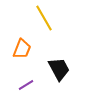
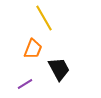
orange trapezoid: moved 11 px right
purple line: moved 1 px left, 1 px up
